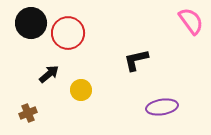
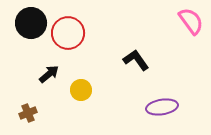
black L-shape: rotated 68 degrees clockwise
